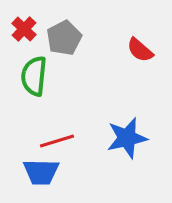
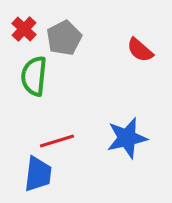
blue trapezoid: moved 3 px left, 2 px down; rotated 84 degrees counterclockwise
